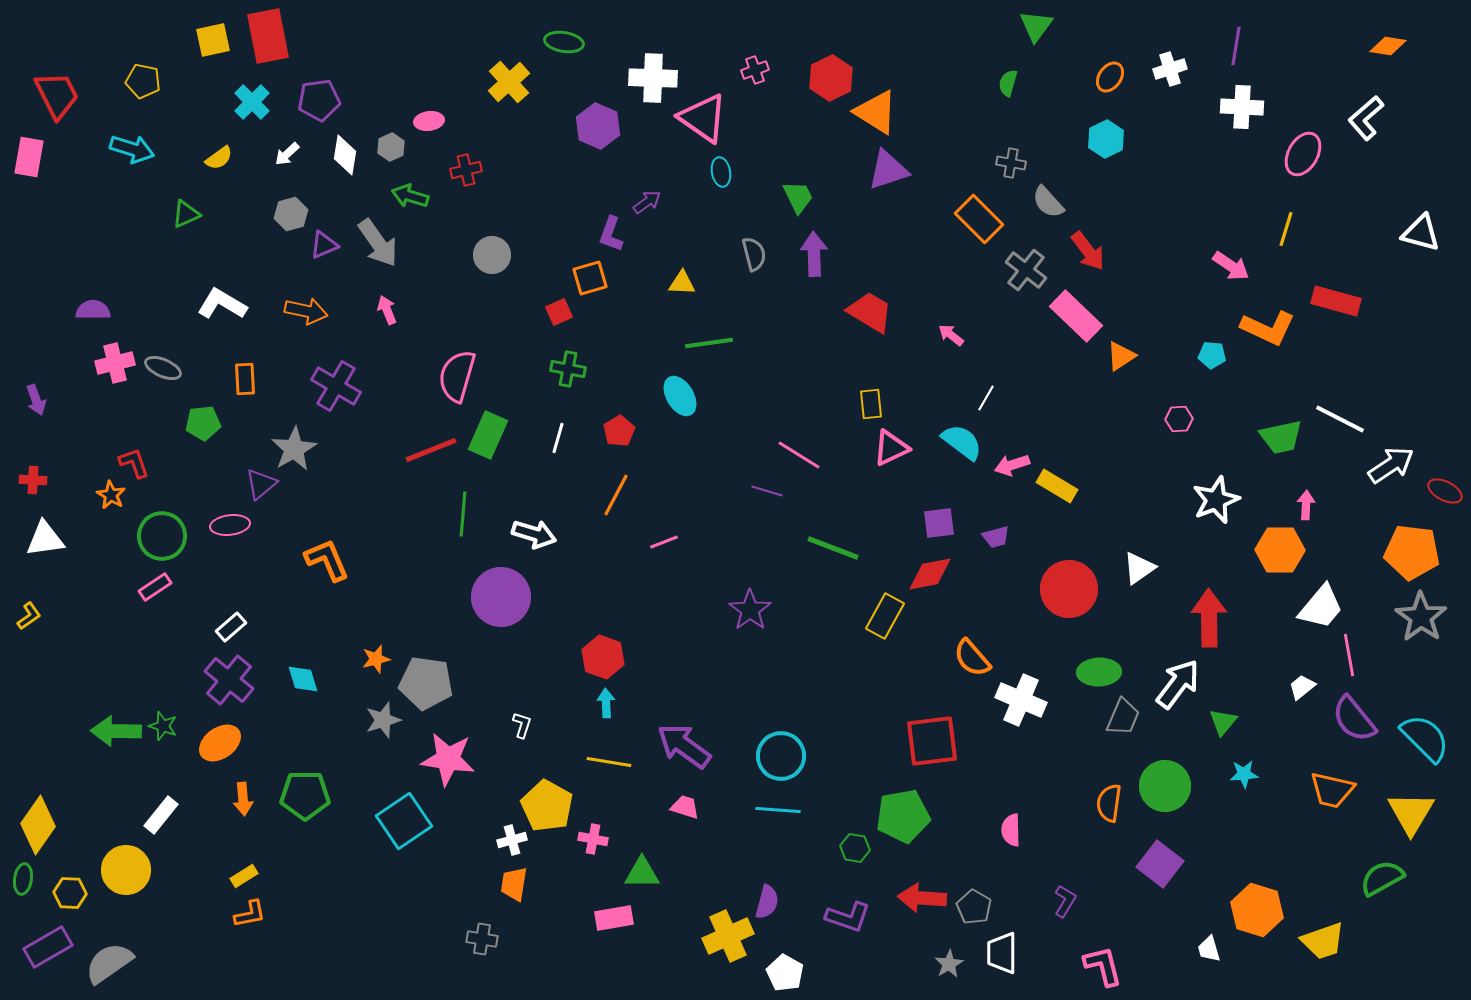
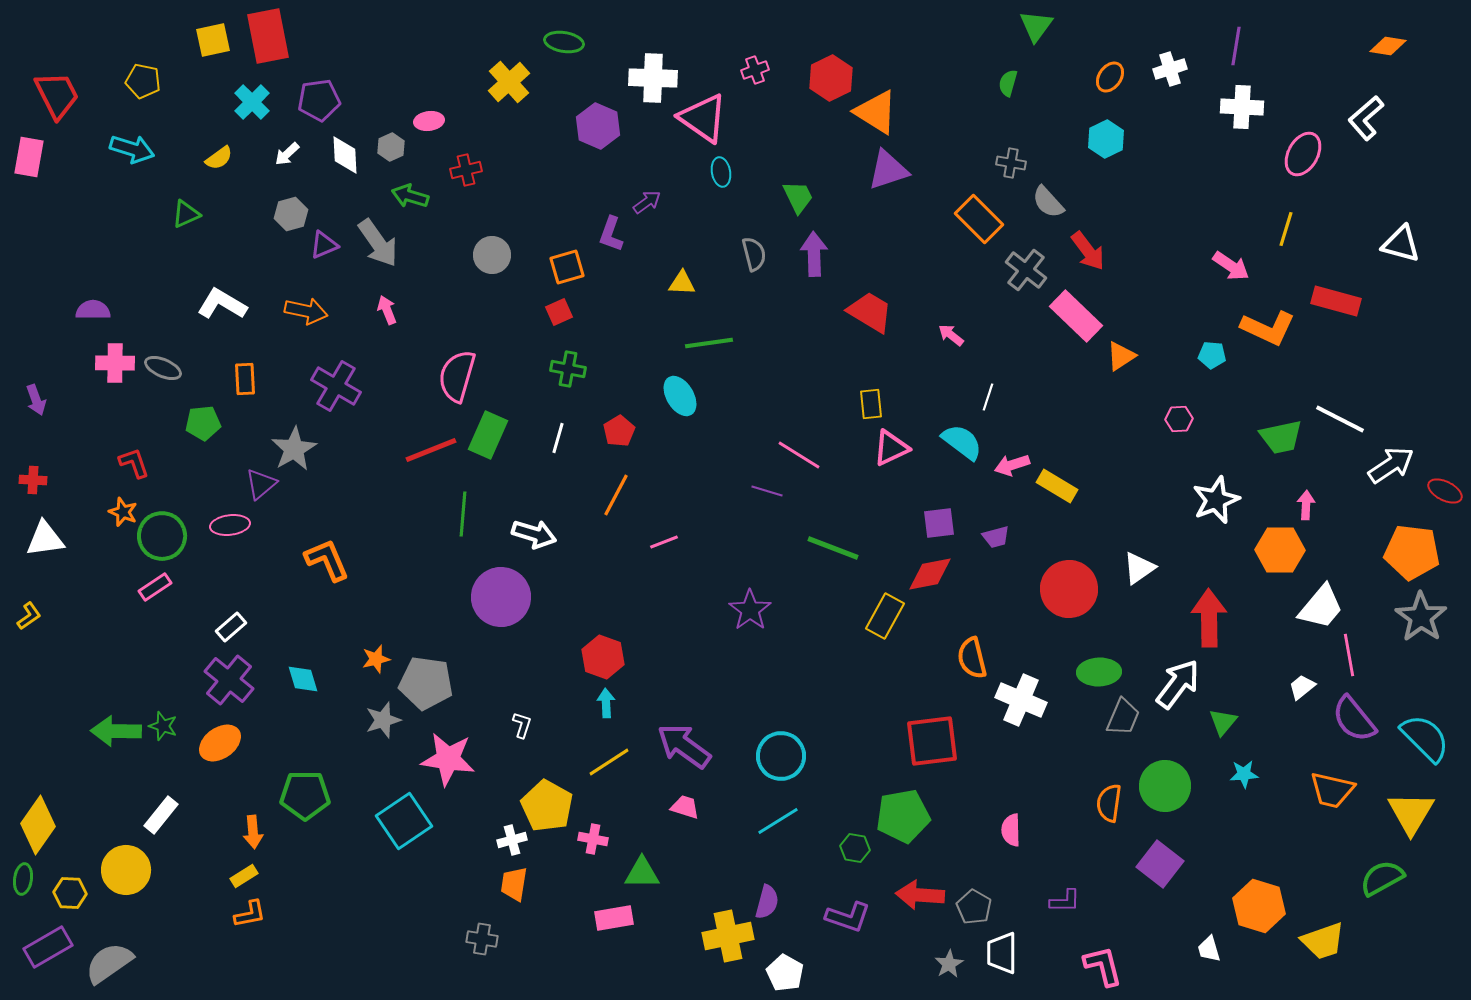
white diamond at (345, 155): rotated 12 degrees counterclockwise
white triangle at (1421, 233): moved 20 px left, 11 px down
orange square at (590, 278): moved 23 px left, 11 px up
pink cross at (115, 363): rotated 15 degrees clockwise
white line at (986, 398): moved 2 px right, 1 px up; rotated 12 degrees counterclockwise
orange star at (111, 495): moved 12 px right, 17 px down; rotated 8 degrees counterclockwise
orange semicircle at (972, 658): rotated 27 degrees clockwise
yellow line at (609, 762): rotated 42 degrees counterclockwise
orange arrow at (243, 799): moved 10 px right, 33 px down
cyan line at (778, 810): moved 11 px down; rotated 36 degrees counterclockwise
red arrow at (922, 898): moved 2 px left, 3 px up
purple L-shape at (1065, 901): rotated 60 degrees clockwise
orange hexagon at (1257, 910): moved 2 px right, 4 px up
yellow cross at (728, 936): rotated 12 degrees clockwise
